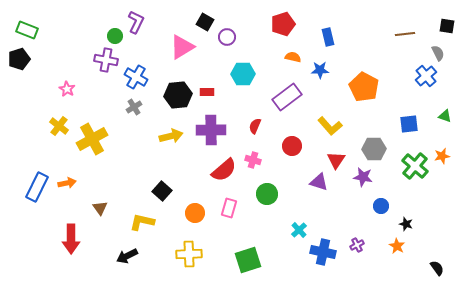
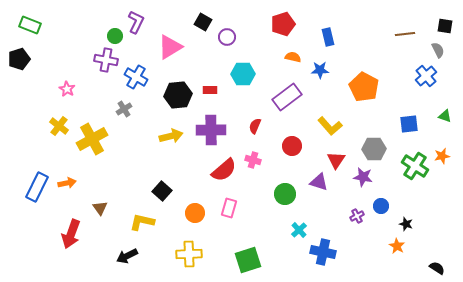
black square at (205, 22): moved 2 px left
black square at (447, 26): moved 2 px left
green rectangle at (27, 30): moved 3 px right, 5 px up
pink triangle at (182, 47): moved 12 px left
gray semicircle at (438, 53): moved 3 px up
red rectangle at (207, 92): moved 3 px right, 2 px up
gray cross at (134, 107): moved 10 px left, 2 px down
green cross at (415, 166): rotated 8 degrees counterclockwise
green circle at (267, 194): moved 18 px right
red arrow at (71, 239): moved 5 px up; rotated 20 degrees clockwise
purple cross at (357, 245): moved 29 px up
black semicircle at (437, 268): rotated 21 degrees counterclockwise
